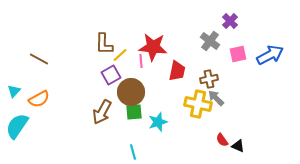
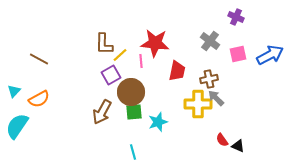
purple cross: moved 6 px right, 4 px up; rotated 21 degrees counterclockwise
red star: moved 2 px right, 4 px up
yellow cross: rotated 12 degrees counterclockwise
